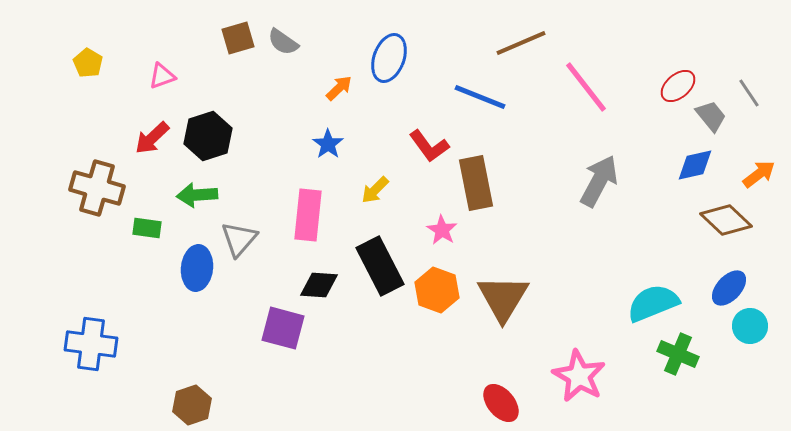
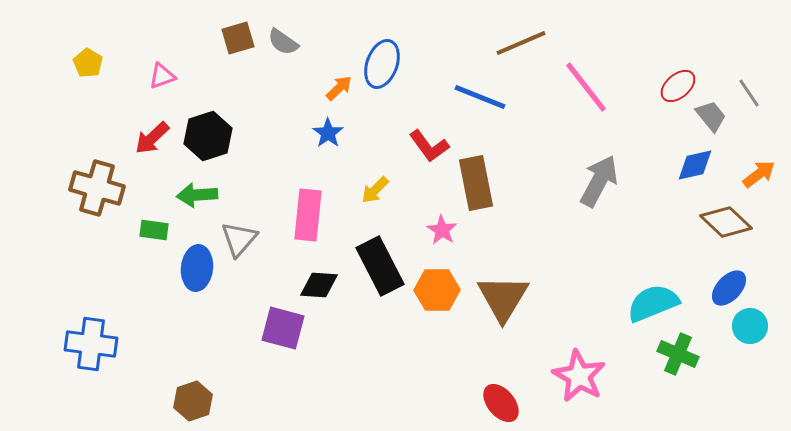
blue ellipse at (389, 58): moved 7 px left, 6 px down
blue star at (328, 144): moved 11 px up
brown diamond at (726, 220): moved 2 px down
green rectangle at (147, 228): moved 7 px right, 2 px down
orange hexagon at (437, 290): rotated 21 degrees counterclockwise
brown hexagon at (192, 405): moved 1 px right, 4 px up
